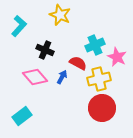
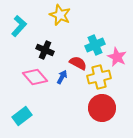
yellow cross: moved 2 px up
